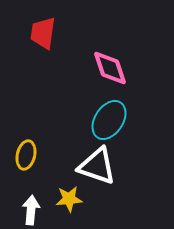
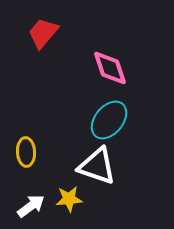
red trapezoid: rotated 32 degrees clockwise
cyan ellipse: rotated 6 degrees clockwise
yellow ellipse: moved 3 px up; rotated 16 degrees counterclockwise
white arrow: moved 4 px up; rotated 48 degrees clockwise
